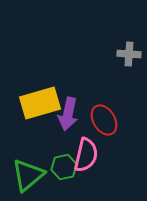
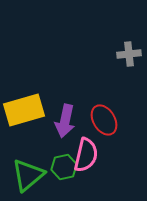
gray cross: rotated 10 degrees counterclockwise
yellow rectangle: moved 16 px left, 7 px down
purple arrow: moved 3 px left, 7 px down
